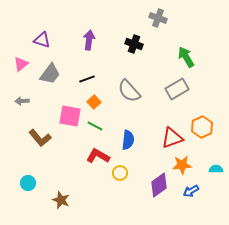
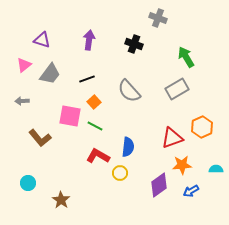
pink triangle: moved 3 px right, 1 px down
blue semicircle: moved 7 px down
brown star: rotated 12 degrees clockwise
